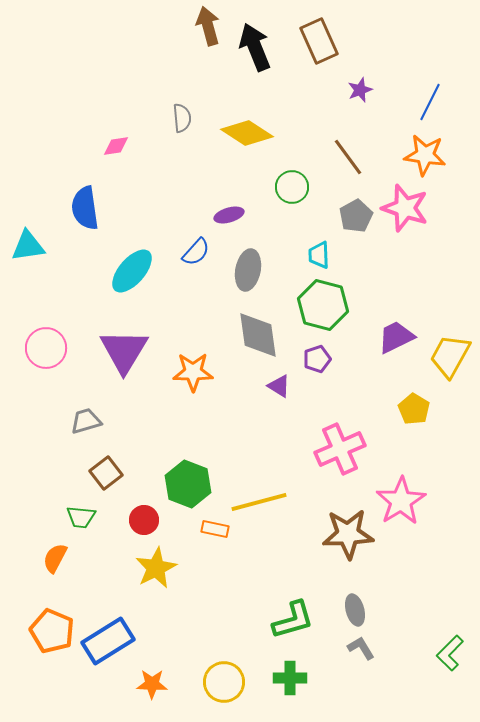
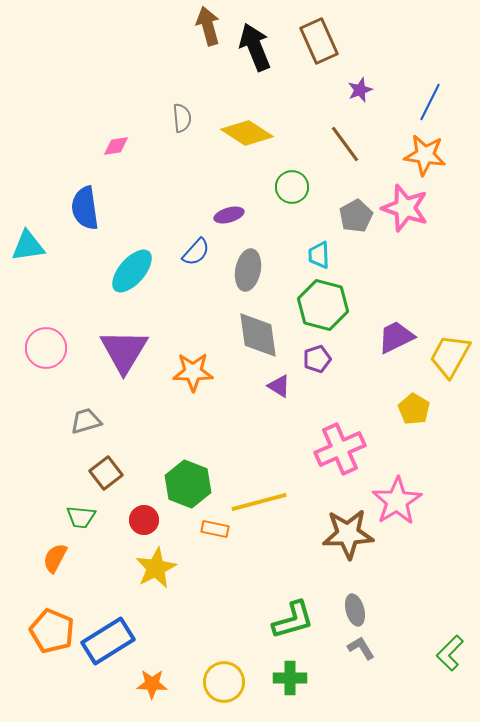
brown line at (348, 157): moved 3 px left, 13 px up
pink star at (401, 501): moved 4 px left
